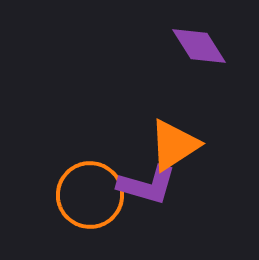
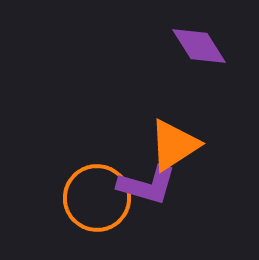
orange circle: moved 7 px right, 3 px down
